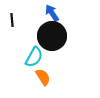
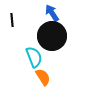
cyan semicircle: rotated 50 degrees counterclockwise
